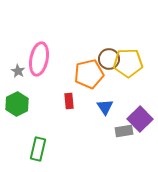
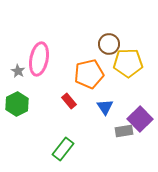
brown circle: moved 15 px up
red rectangle: rotated 35 degrees counterclockwise
green rectangle: moved 25 px right; rotated 25 degrees clockwise
